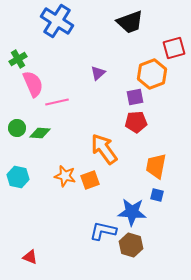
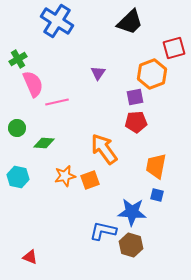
black trapezoid: rotated 24 degrees counterclockwise
purple triangle: rotated 14 degrees counterclockwise
green diamond: moved 4 px right, 10 px down
orange star: rotated 25 degrees counterclockwise
